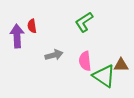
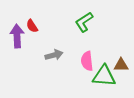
red semicircle: rotated 24 degrees counterclockwise
pink semicircle: moved 2 px right
green triangle: rotated 30 degrees counterclockwise
